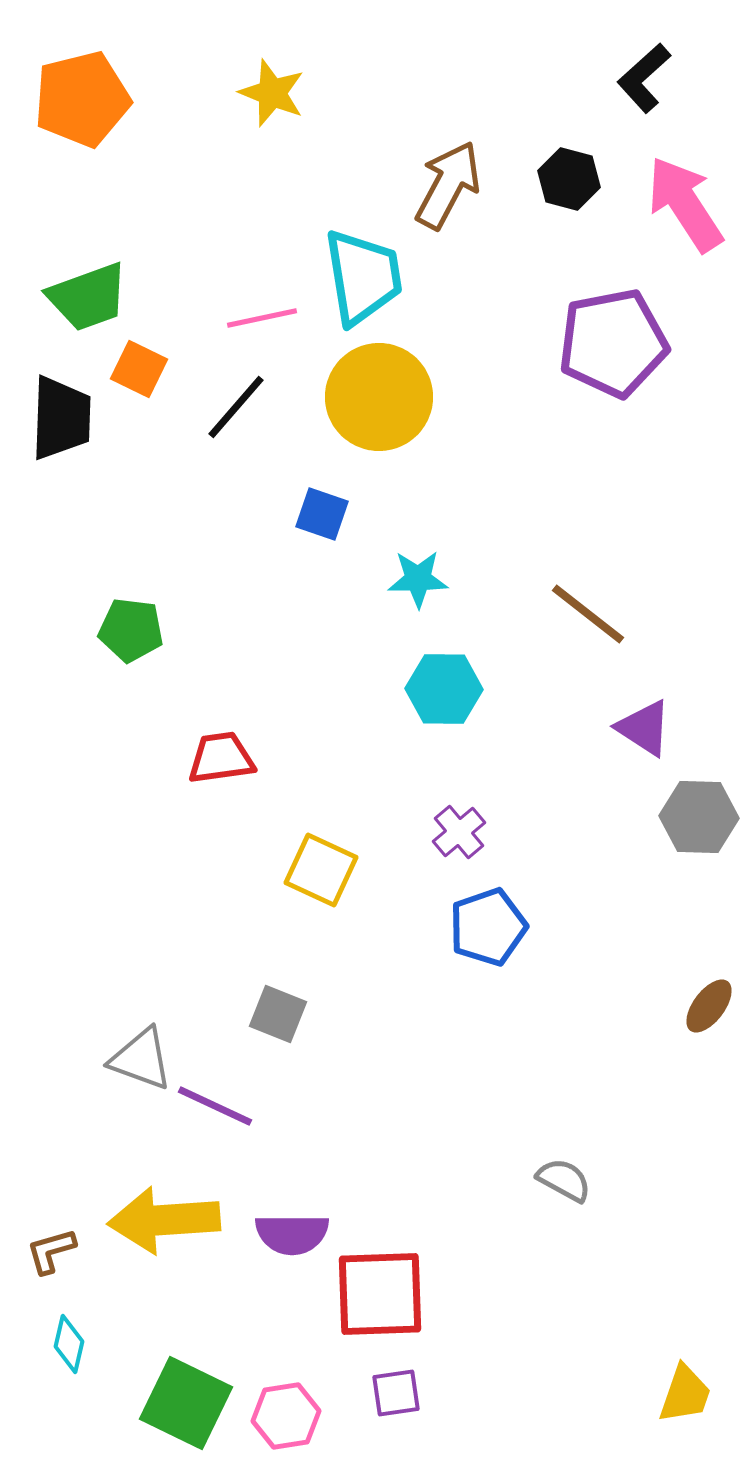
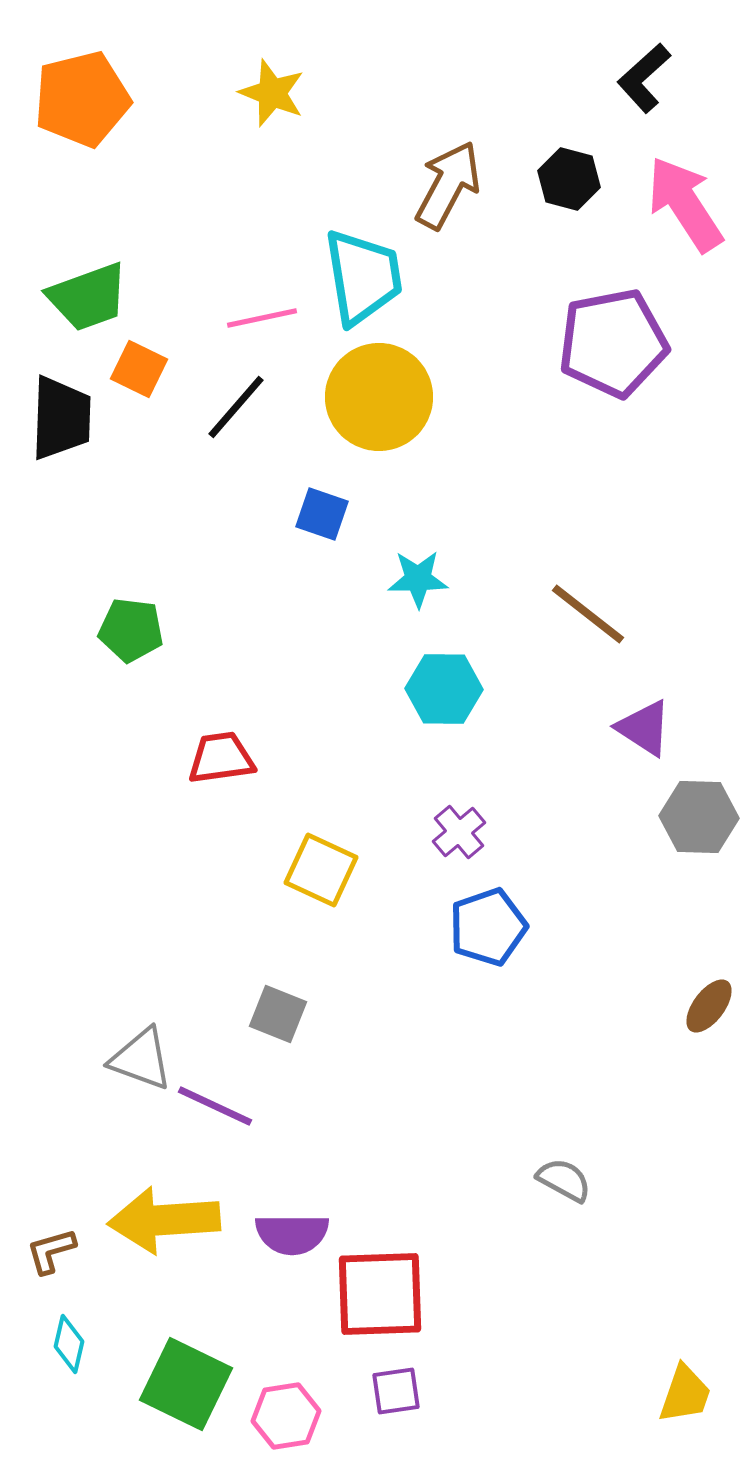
purple square: moved 2 px up
green square: moved 19 px up
